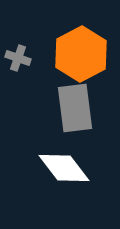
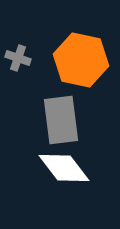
orange hexagon: moved 6 px down; rotated 20 degrees counterclockwise
gray rectangle: moved 14 px left, 12 px down
